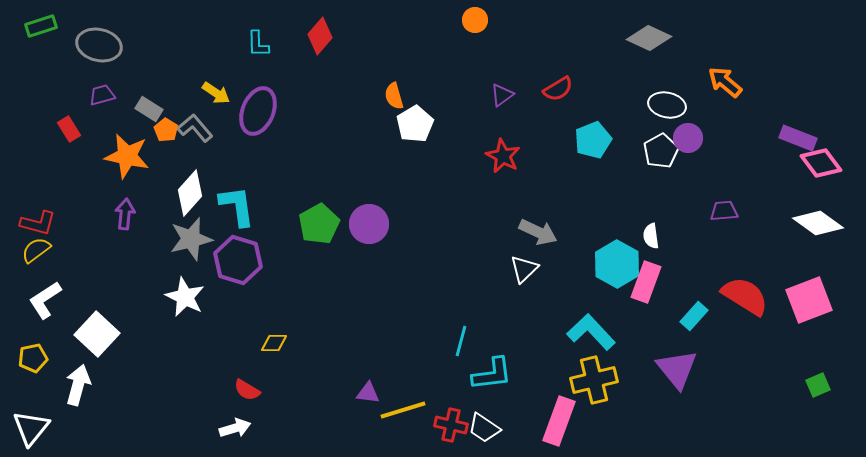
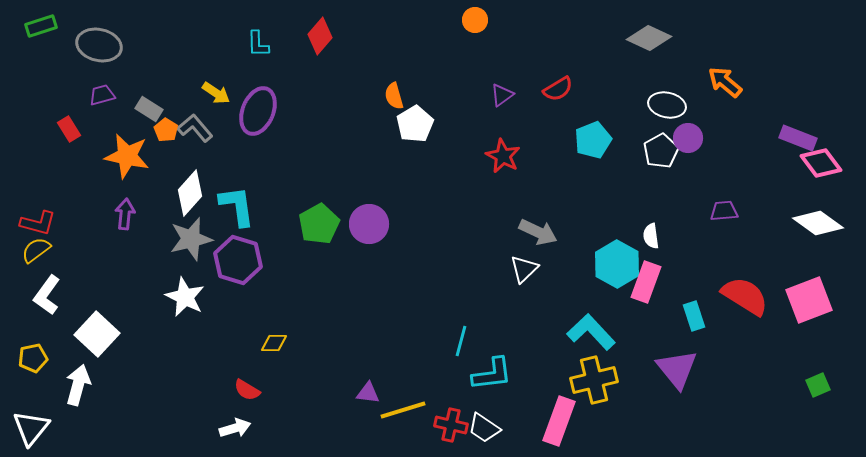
white L-shape at (45, 300): moved 2 px right, 5 px up; rotated 21 degrees counterclockwise
cyan rectangle at (694, 316): rotated 60 degrees counterclockwise
